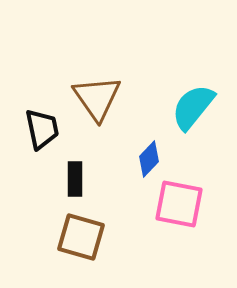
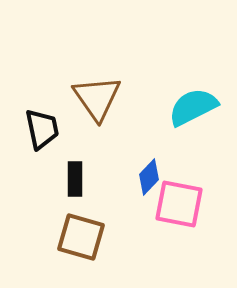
cyan semicircle: rotated 24 degrees clockwise
blue diamond: moved 18 px down
